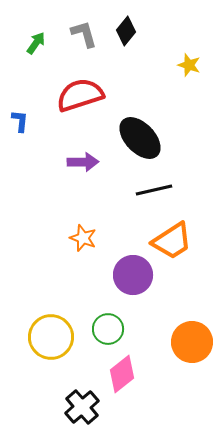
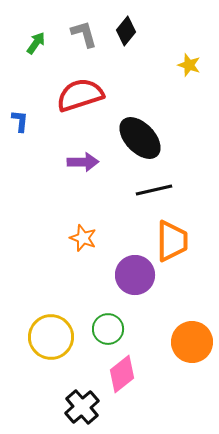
orange trapezoid: rotated 57 degrees counterclockwise
purple circle: moved 2 px right
